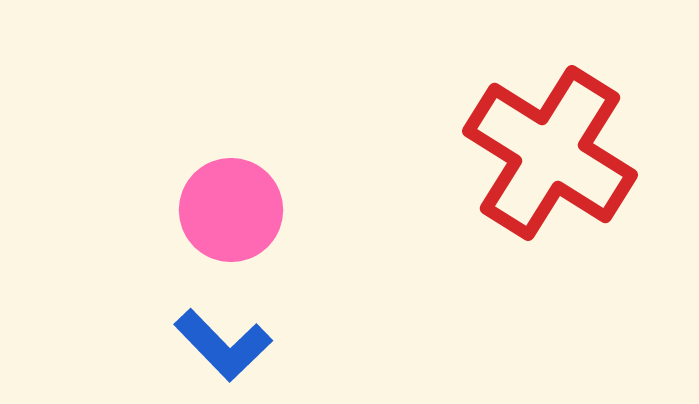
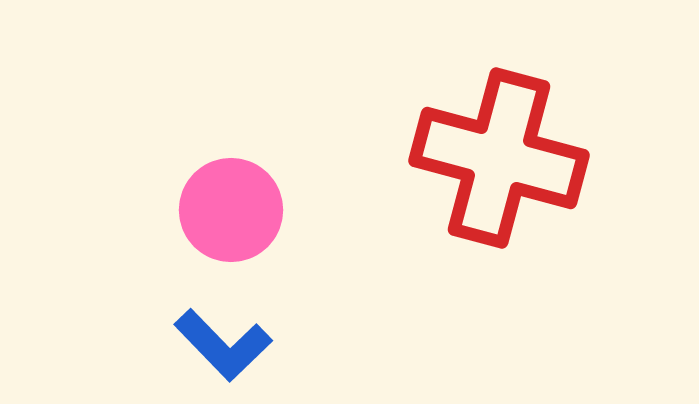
red cross: moved 51 px left, 5 px down; rotated 17 degrees counterclockwise
